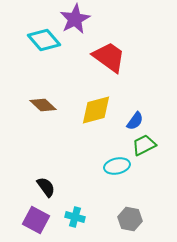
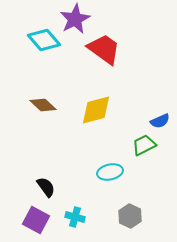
red trapezoid: moved 5 px left, 8 px up
blue semicircle: moved 25 px right; rotated 30 degrees clockwise
cyan ellipse: moved 7 px left, 6 px down
gray hexagon: moved 3 px up; rotated 15 degrees clockwise
